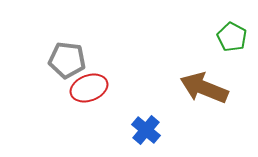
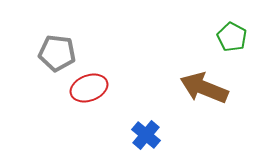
gray pentagon: moved 10 px left, 7 px up
blue cross: moved 5 px down
